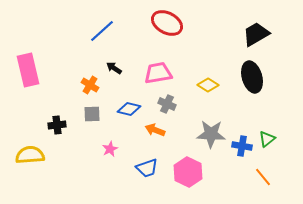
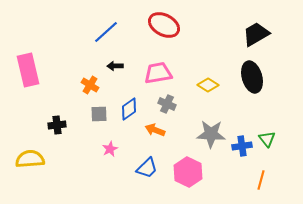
red ellipse: moved 3 px left, 2 px down
blue line: moved 4 px right, 1 px down
black arrow: moved 1 px right, 2 px up; rotated 35 degrees counterclockwise
blue diamond: rotated 50 degrees counterclockwise
gray square: moved 7 px right
green triangle: rotated 30 degrees counterclockwise
blue cross: rotated 18 degrees counterclockwise
yellow semicircle: moved 4 px down
blue trapezoid: rotated 25 degrees counterclockwise
orange line: moved 2 px left, 3 px down; rotated 54 degrees clockwise
